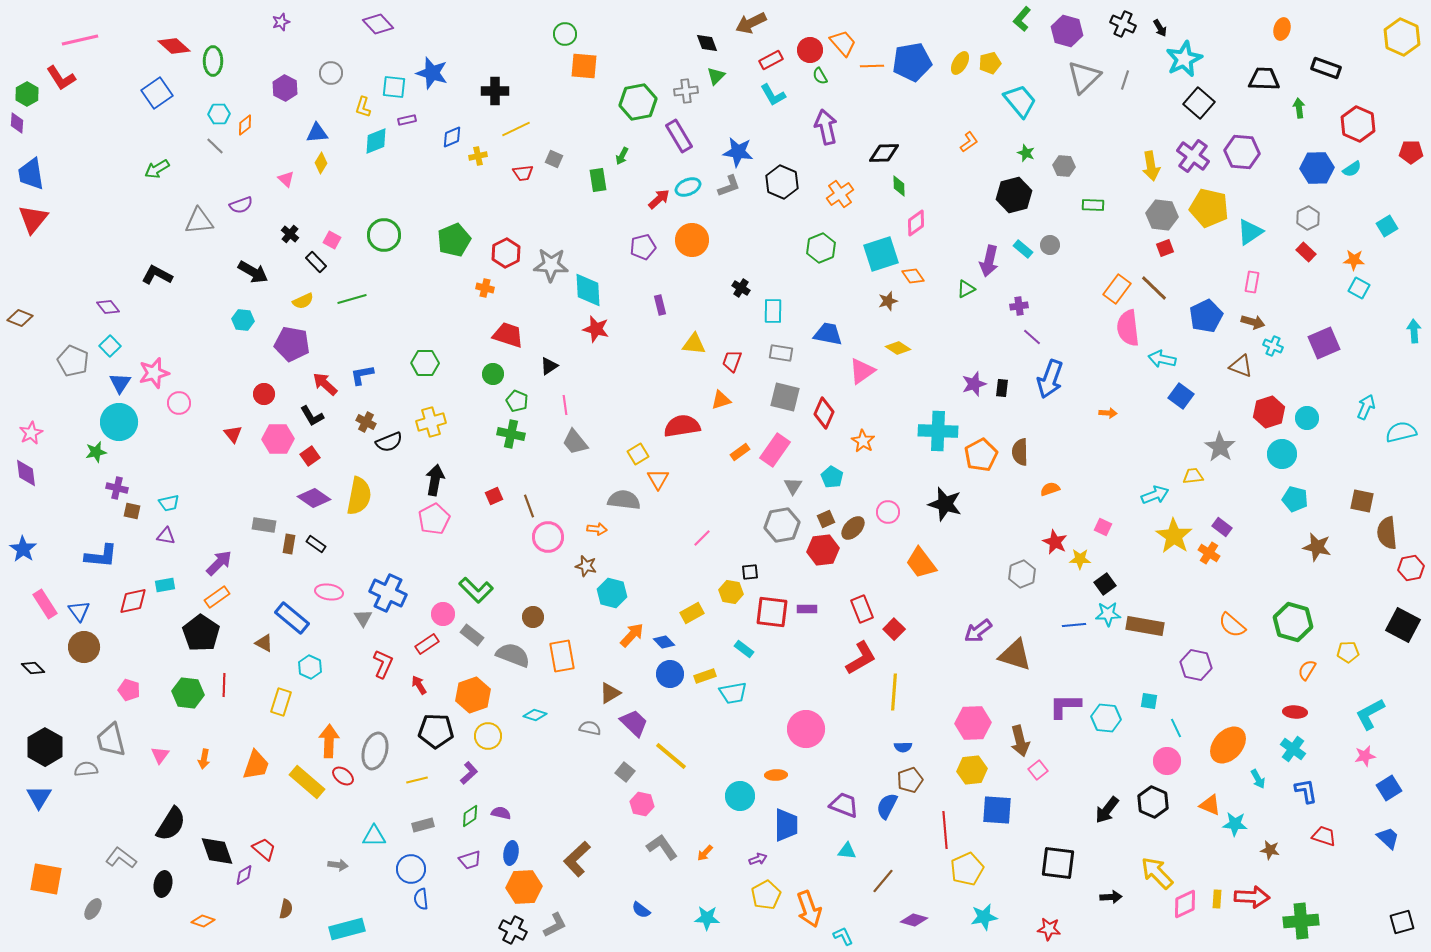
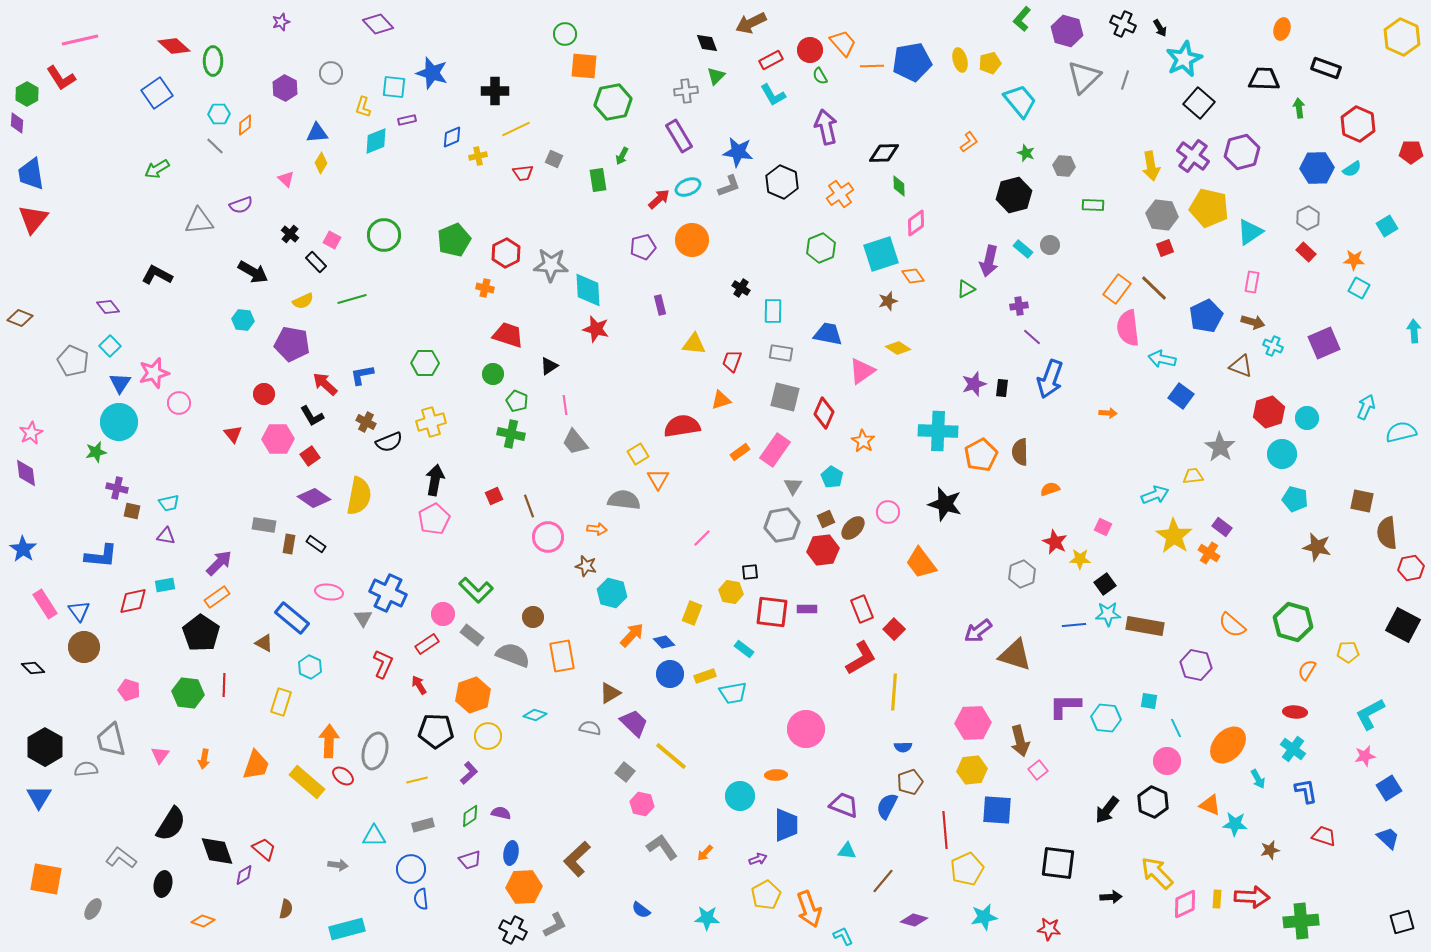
yellow ellipse at (960, 63): moved 3 px up; rotated 45 degrees counterclockwise
green hexagon at (638, 102): moved 25 px left
purple hexagon at (1242, 152): rotated 20 degrees counterclockwise
yellow rectangle at (692, 613): rotated 40 degrees counterclockwise
brown pentagon at (910, 780): moved 2 px down
brown star at (1270, 850): rotated 24 degrees counterclockwise
